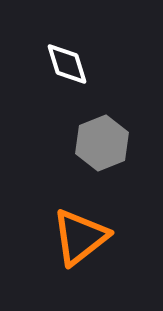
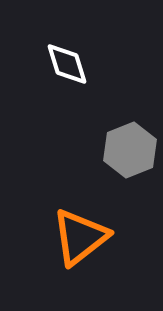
gray hexagon: moved 28 px right, 7 px down
